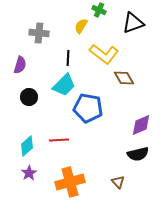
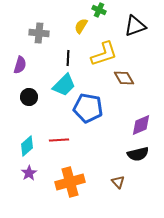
black triangle: moved 2 px right, 3 px down
yellow L-shape: rotated 56 degrees counterclockwise
